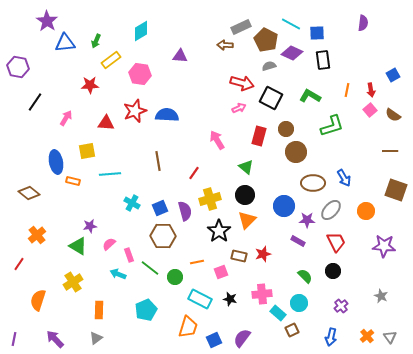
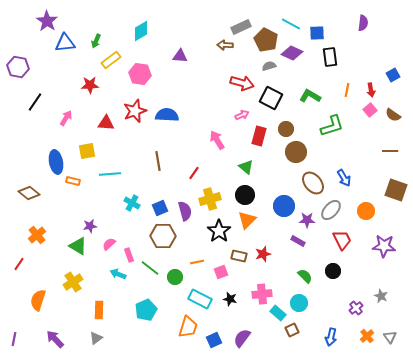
black rectangle at (323, 60): moved 7 px right, 3 px up
pink arrow at (239, 108): moved 3 px right, 7 px down
brown ellipse at (313, 183): rotated 50 degrees clockwise
red trapezoid at (336, 242): moved 6 px right, 2 px up
purple cross at (341, 306): moved 15 px right, 2 px down
